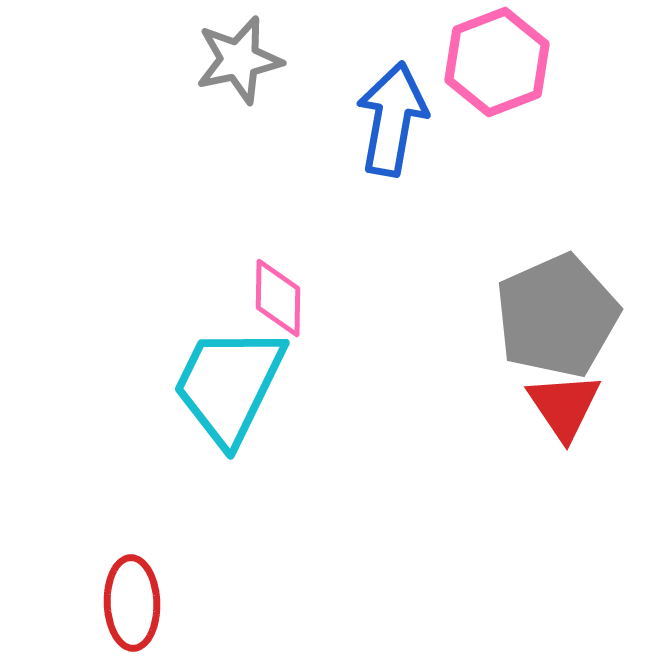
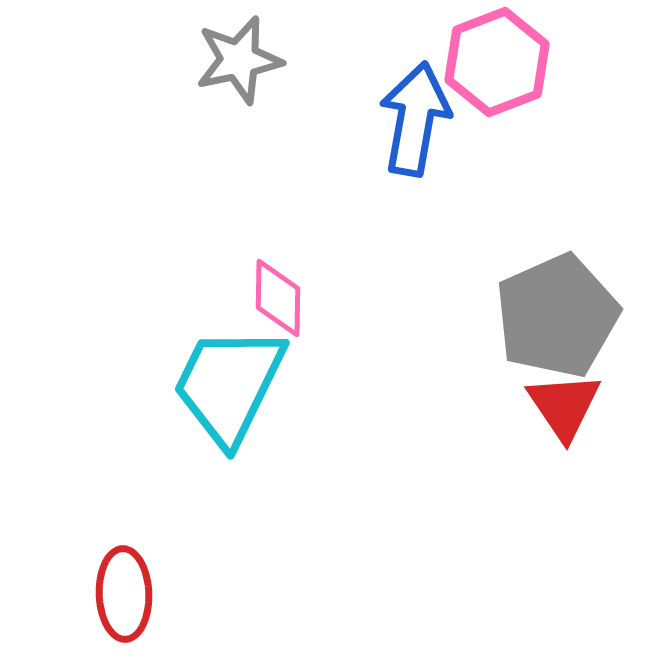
blue arrow: moved 23 px right
red ellipse: moved 8 px left, 9 px up
